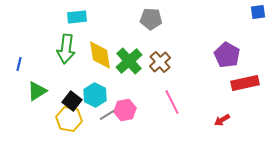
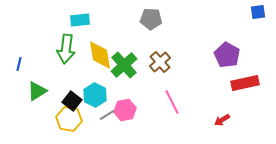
cyan rectangle: moved 3 px right, 3 px down
green cross: moved 5 px left, 4 px down
